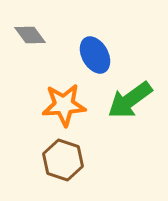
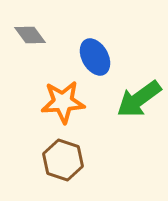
blue ellipse: moved 2 px down
green arrow: moved 9 px right, 1 px up
orange star: moved 1 px left, 3 px up
